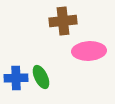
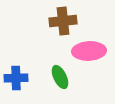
green ellipse: moved 19 px right
